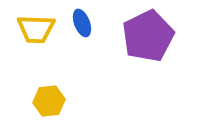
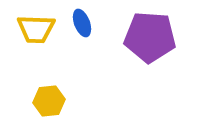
purple pentagon: moved 2 px right, 1 px down; rotated 30 degrees clockwise
